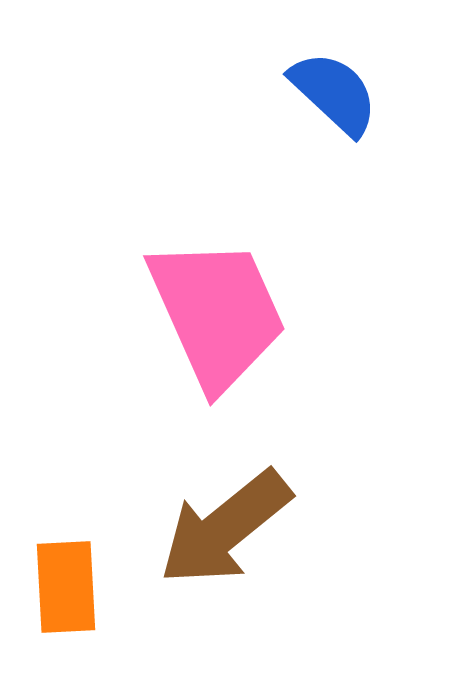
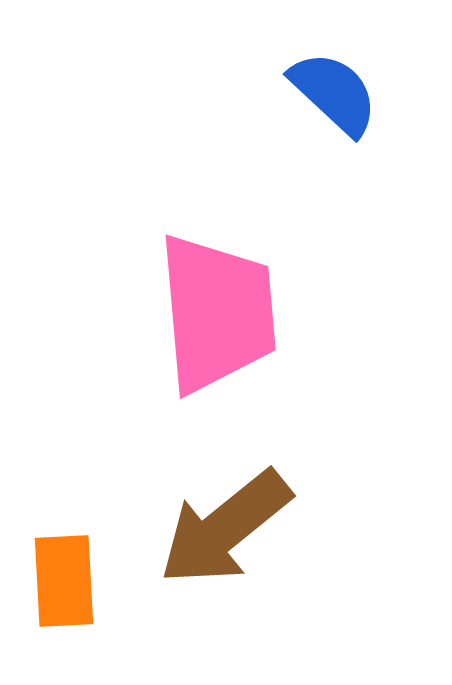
pink trapezoid: rotated 19 degrees clockwise
orange rectangle: moved 2 px left, 6 px up
